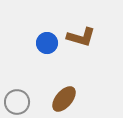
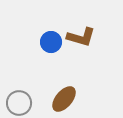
blue circle: moved 4 px right, 1 px up
gray circle: moved 2 px right, 1 px down
